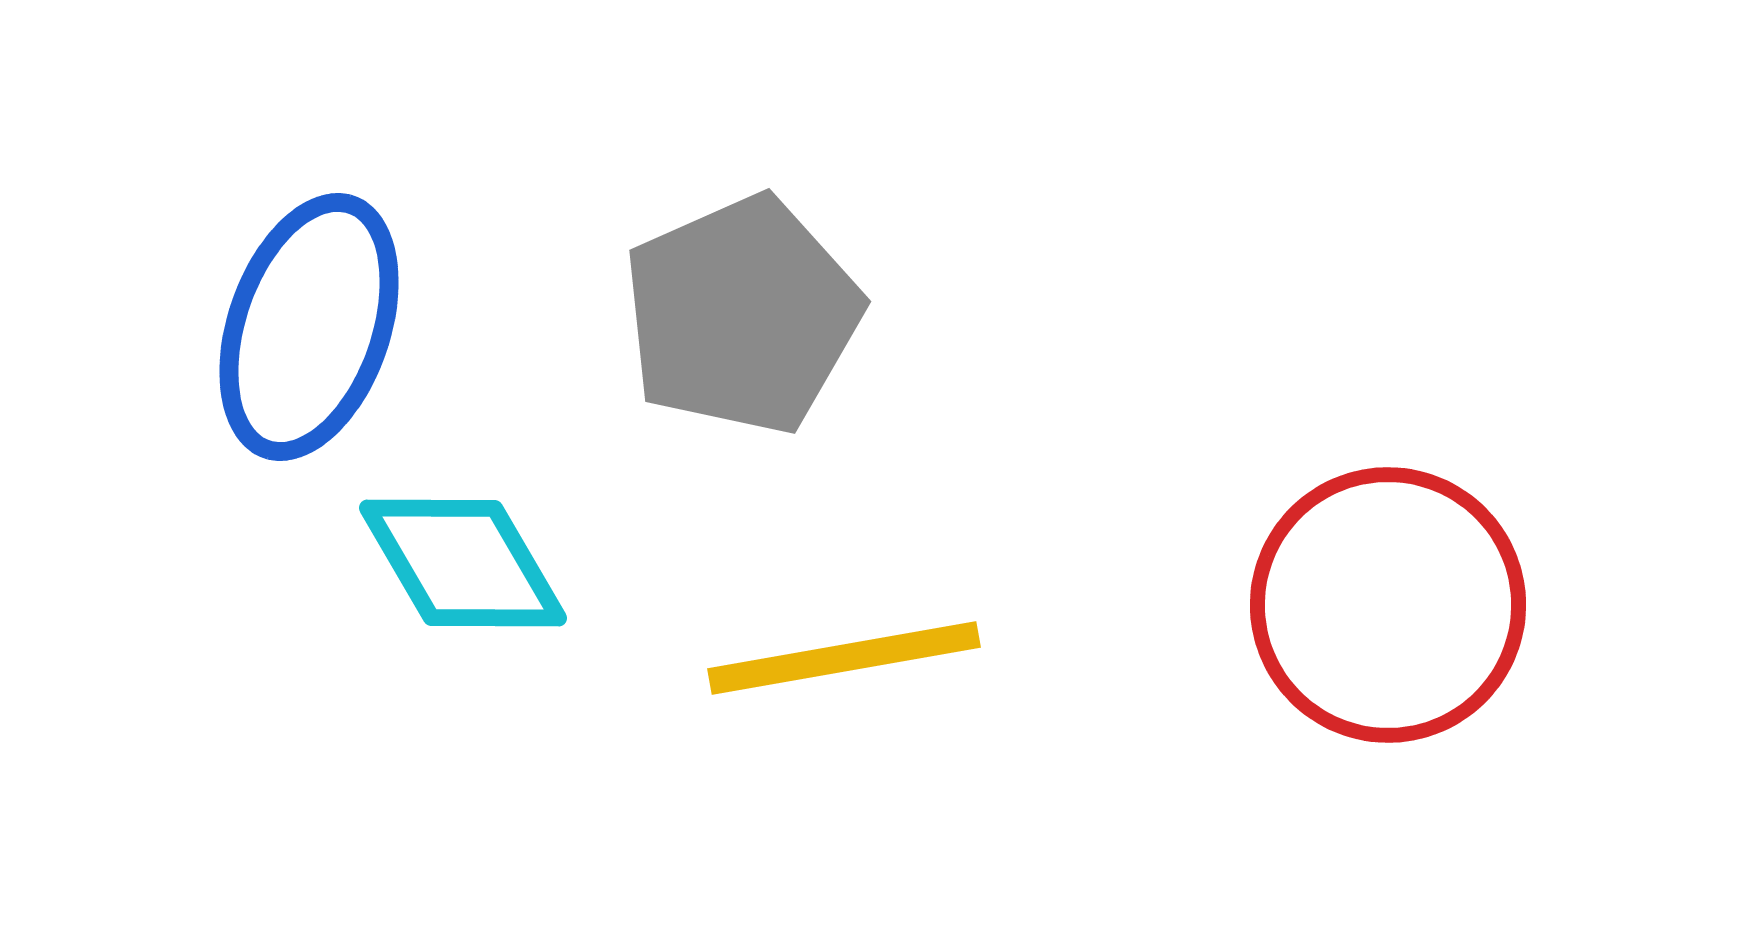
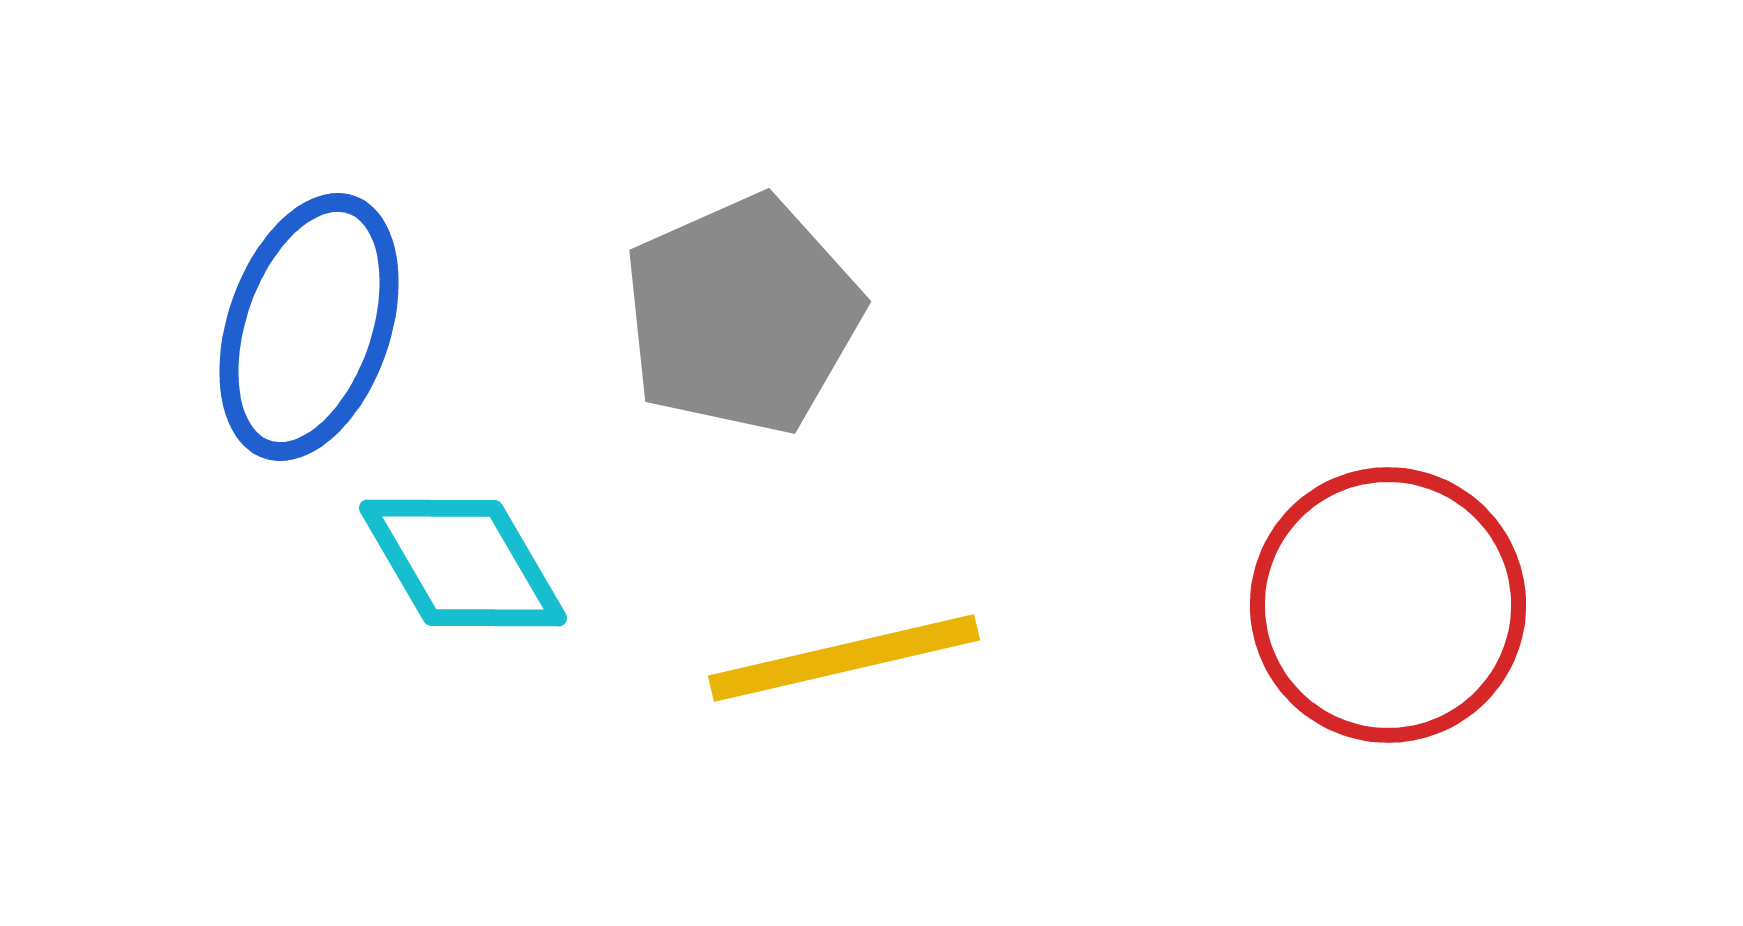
yellow line: rotated 3 degrees counterclockwise
